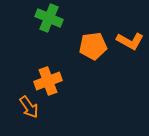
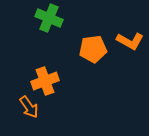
orange pentagon: moved 3 px down
orange cross: moved 3 px left
